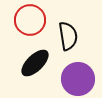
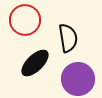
red circle: moved 5 px left
black semicircle: moved 2 px down
